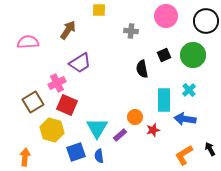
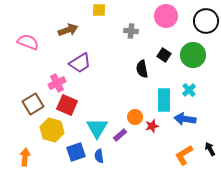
brown arrow: rotated 36 degrees clockwise
pink semicircle: rotated 25 degrees clockwise
black square: rotated 32 degrees counterclockwise
brown square: moved 2 px down
red star: moved 1 px left, 4 px up
